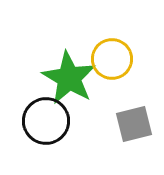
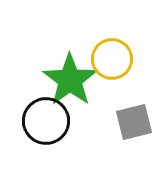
green star: moved 1 px right, 2 px down; rotated 6 degrees clockwise
gray square: moved 2 px up
